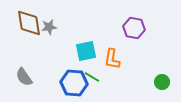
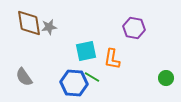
green circle: moved 4 px right, 4 px up
